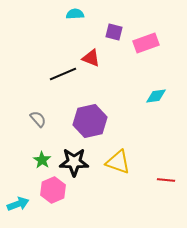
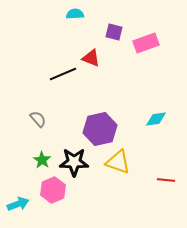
cyan diamond: moved 23 px down
purple hexagon: moved 10 px right, 8 px down
